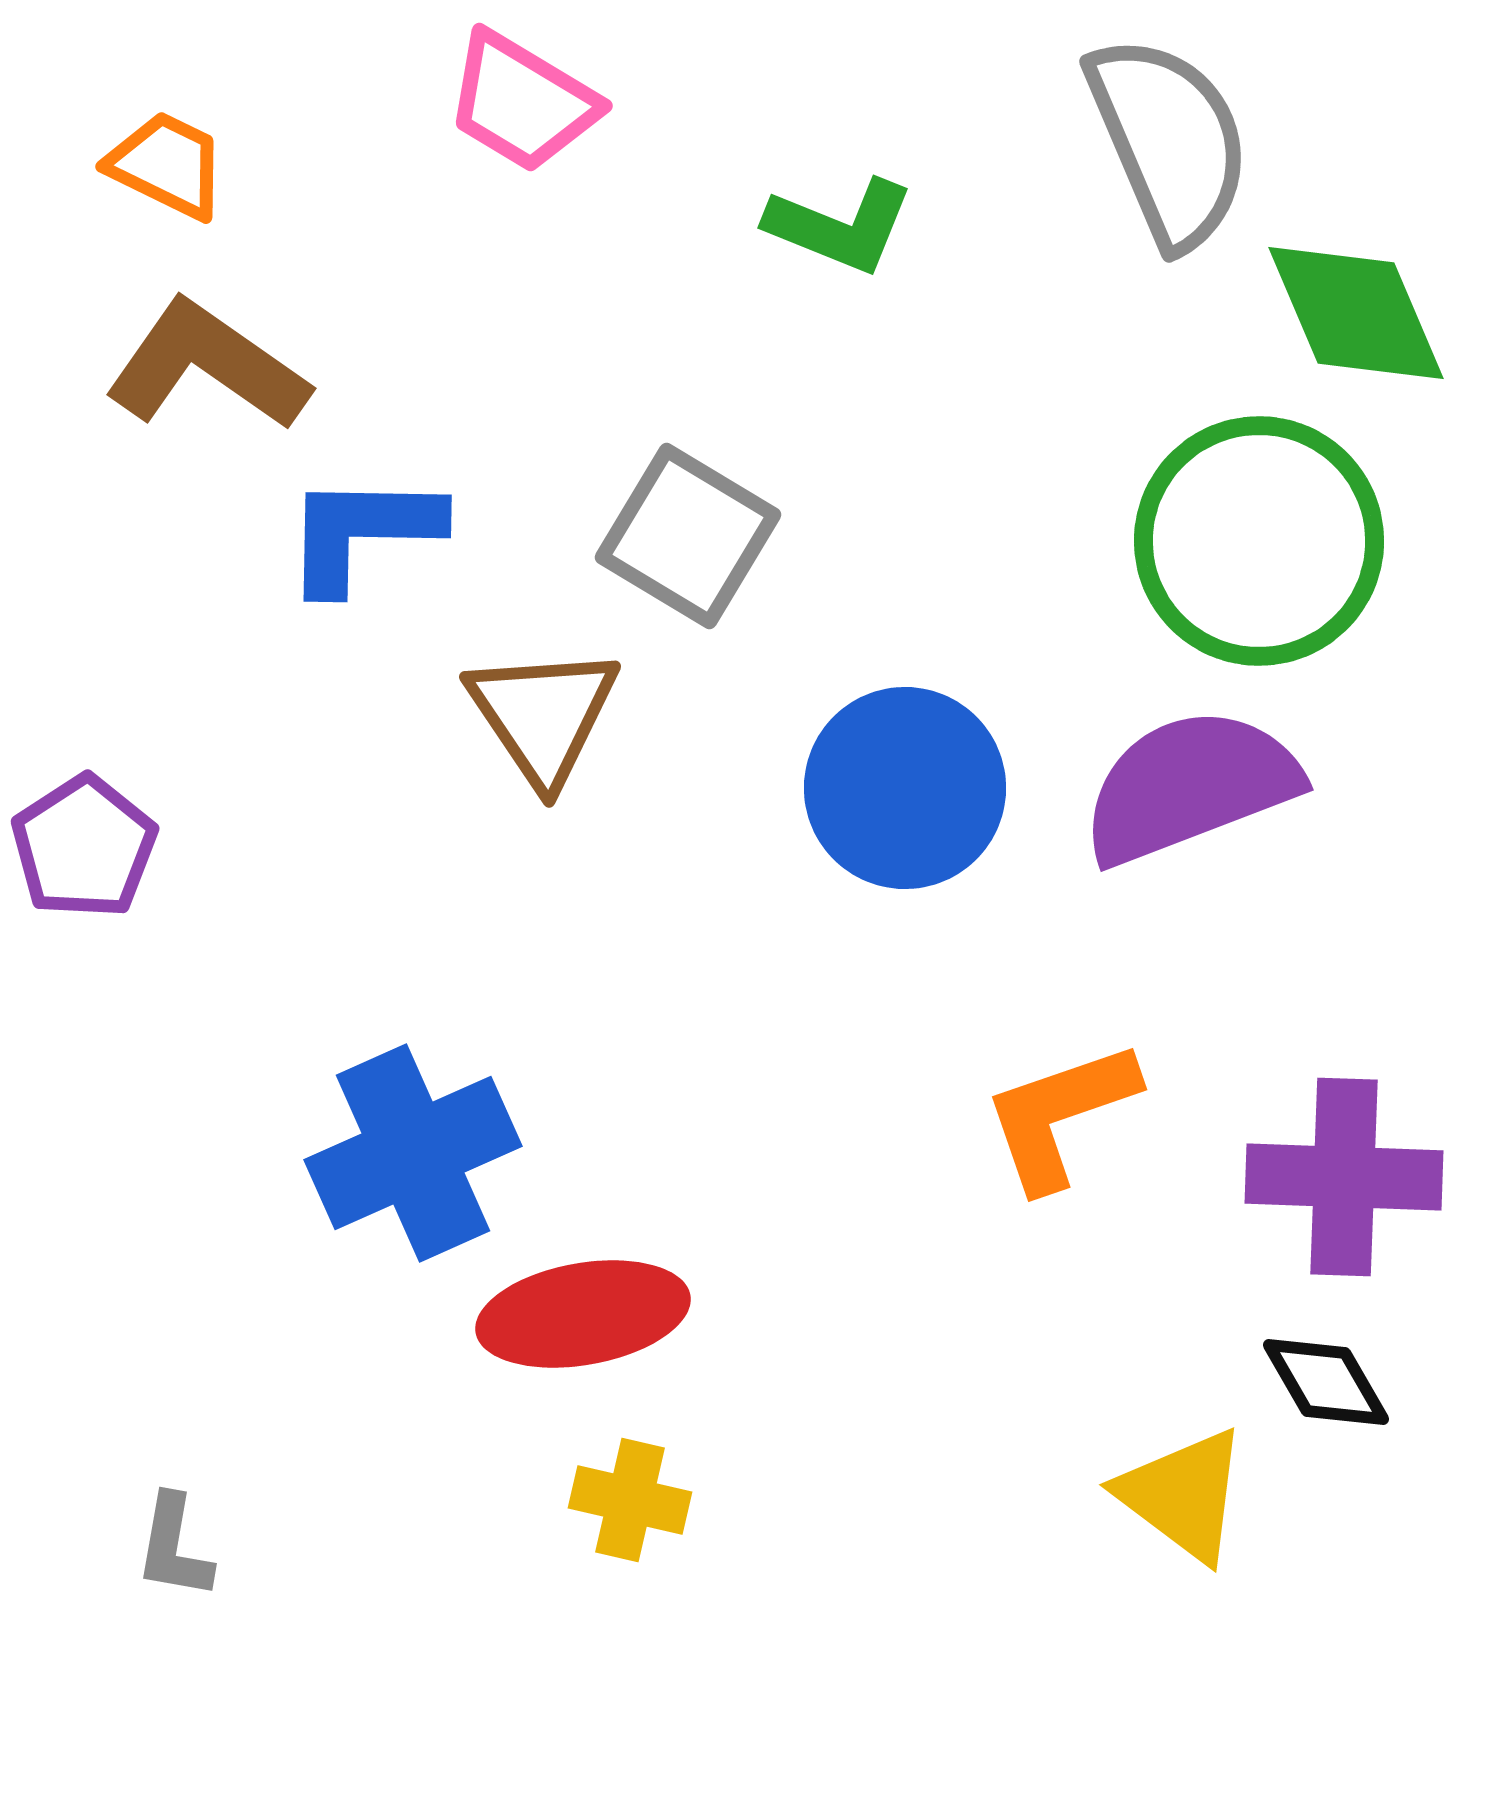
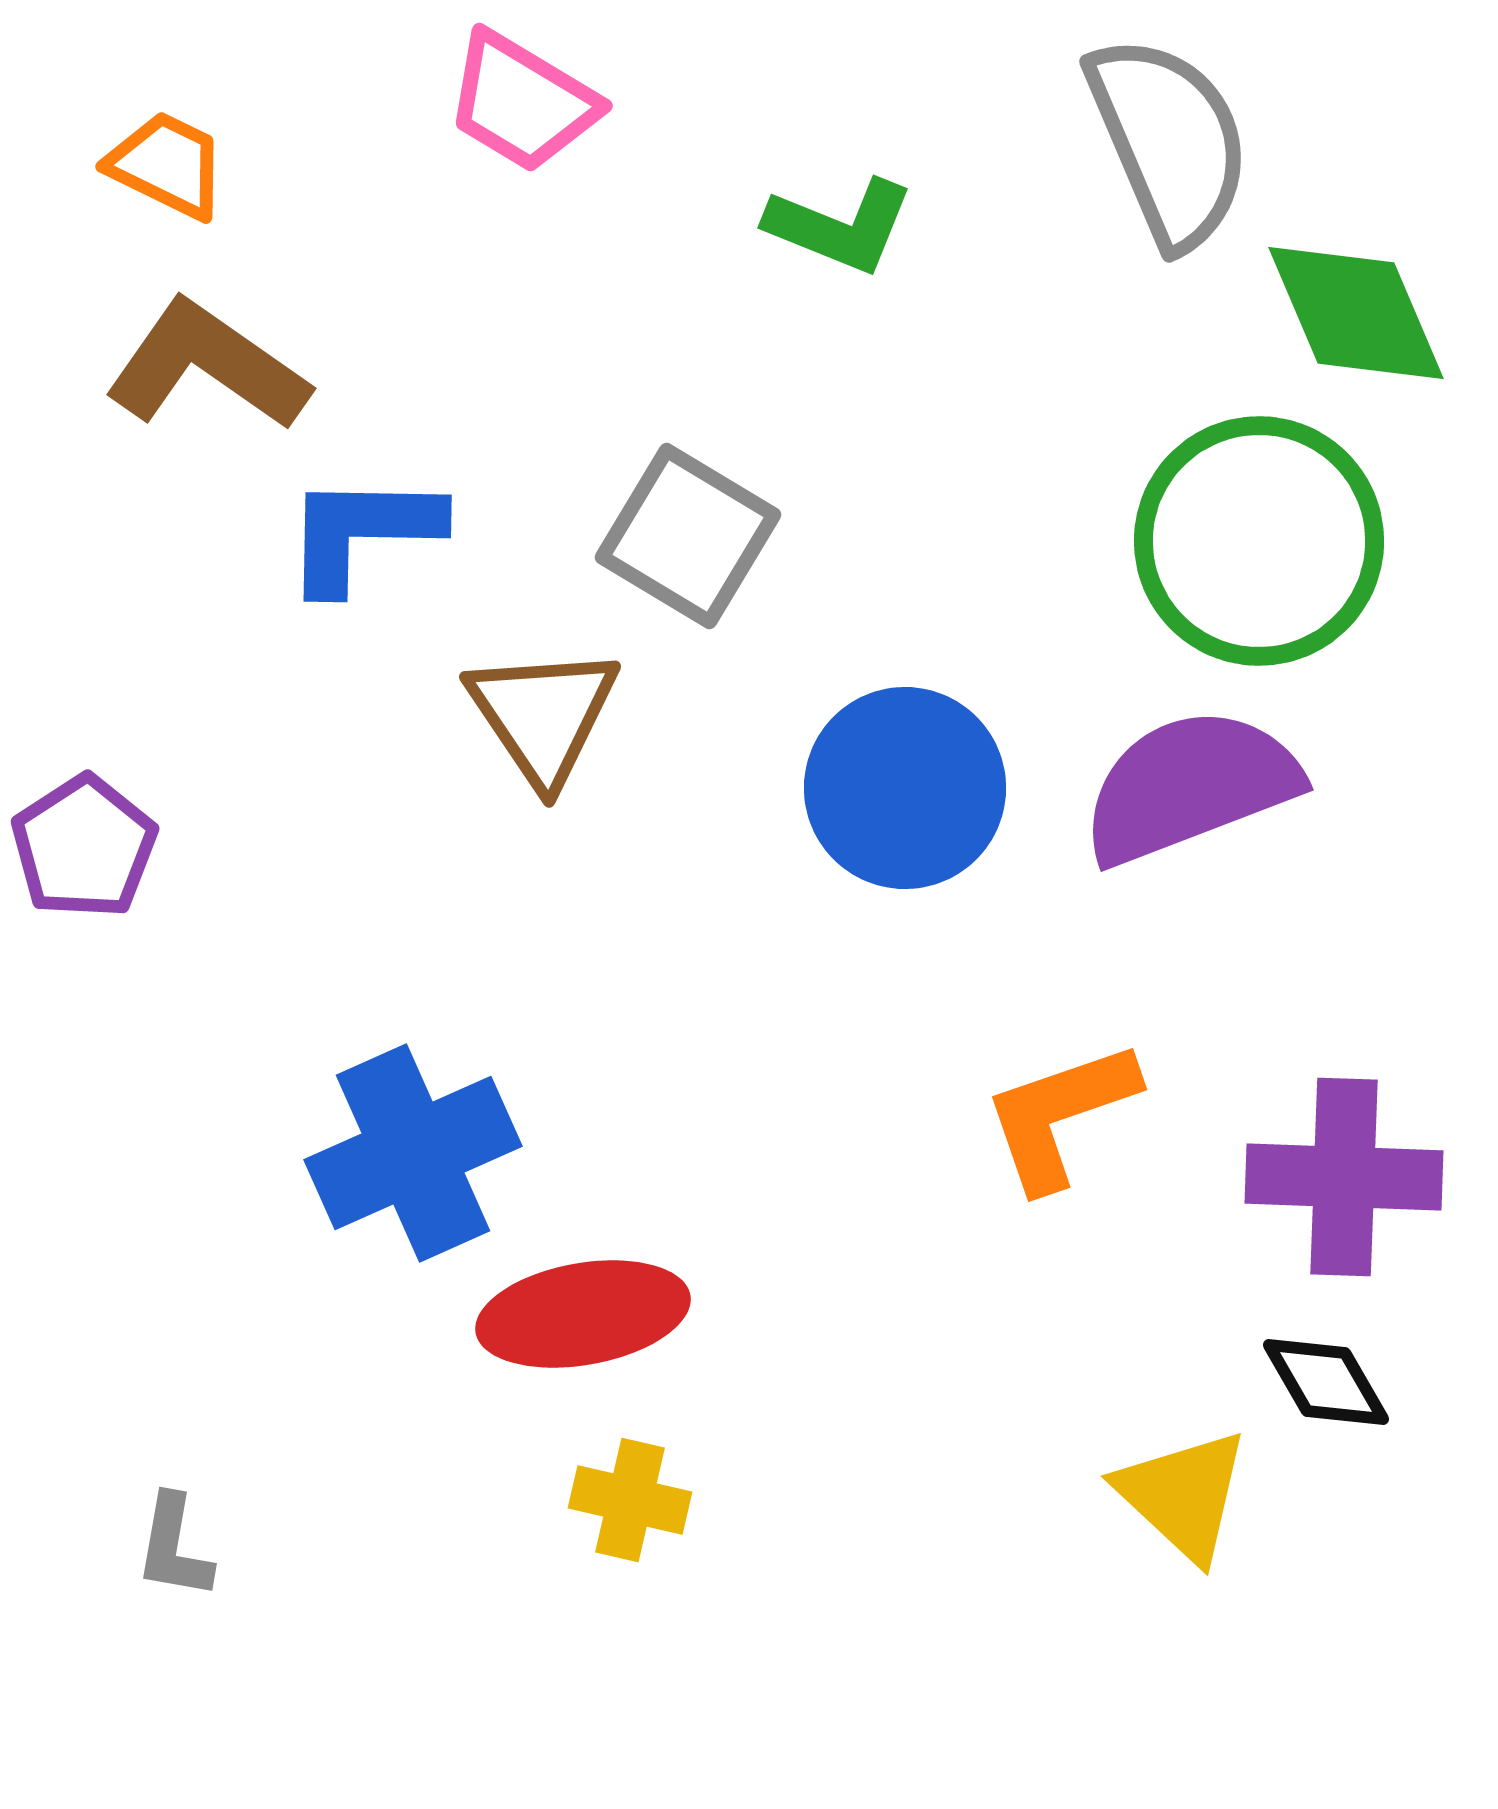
yellow triangle: rotated 6 degrees clockwise
